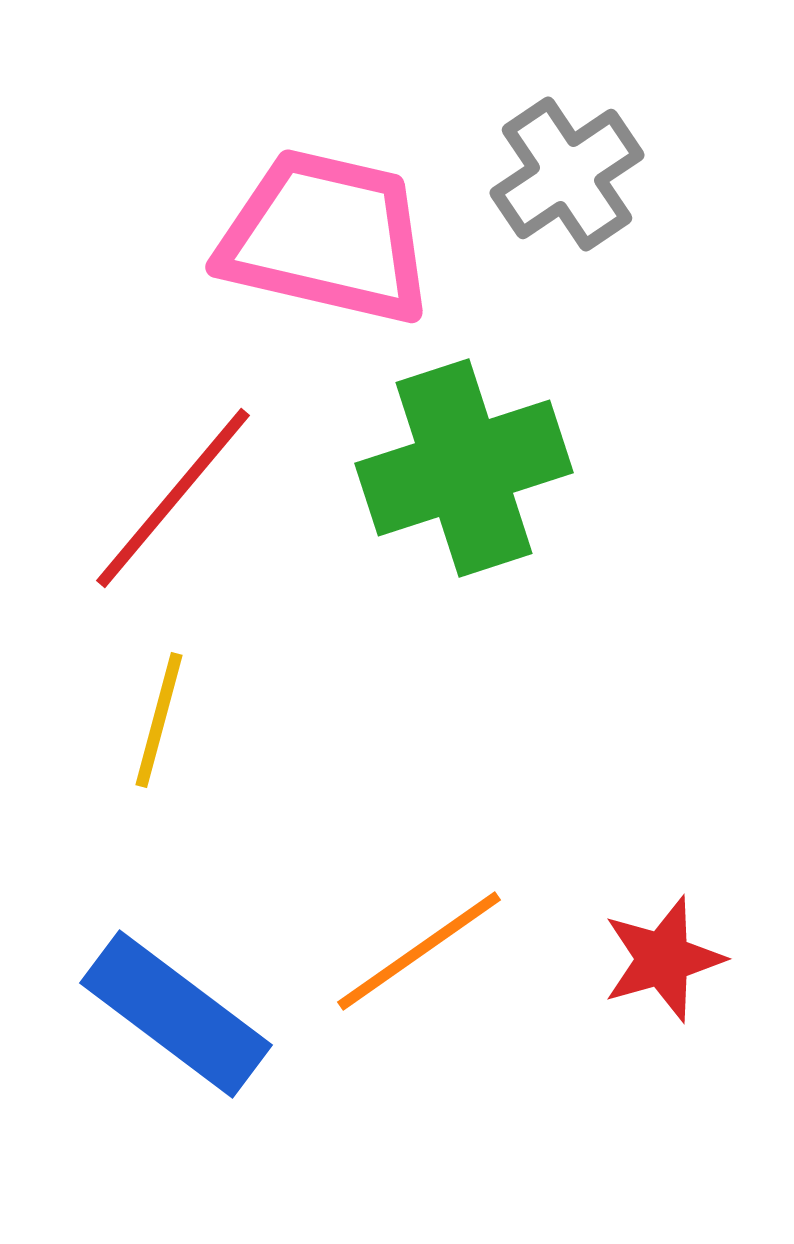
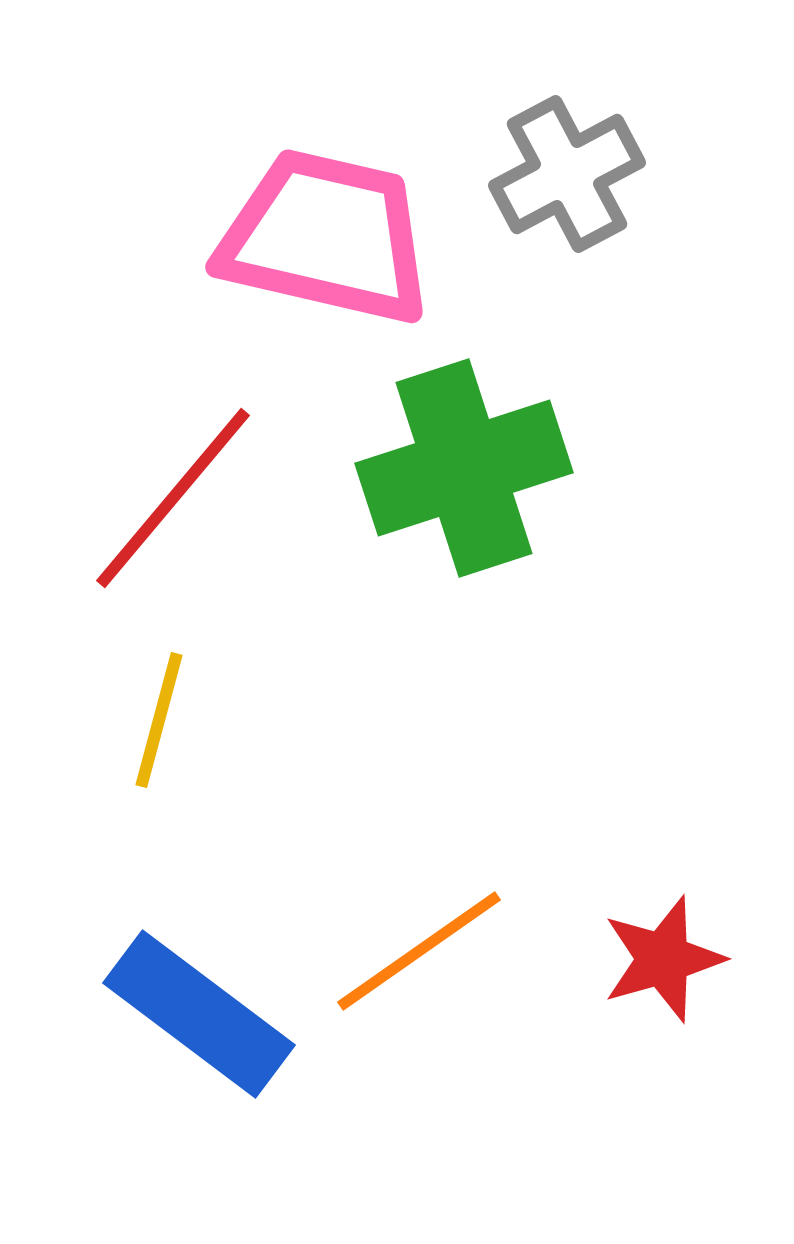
gray cross: rotated 6 degrees clockwise
blue rectangle: moved 23 px right
